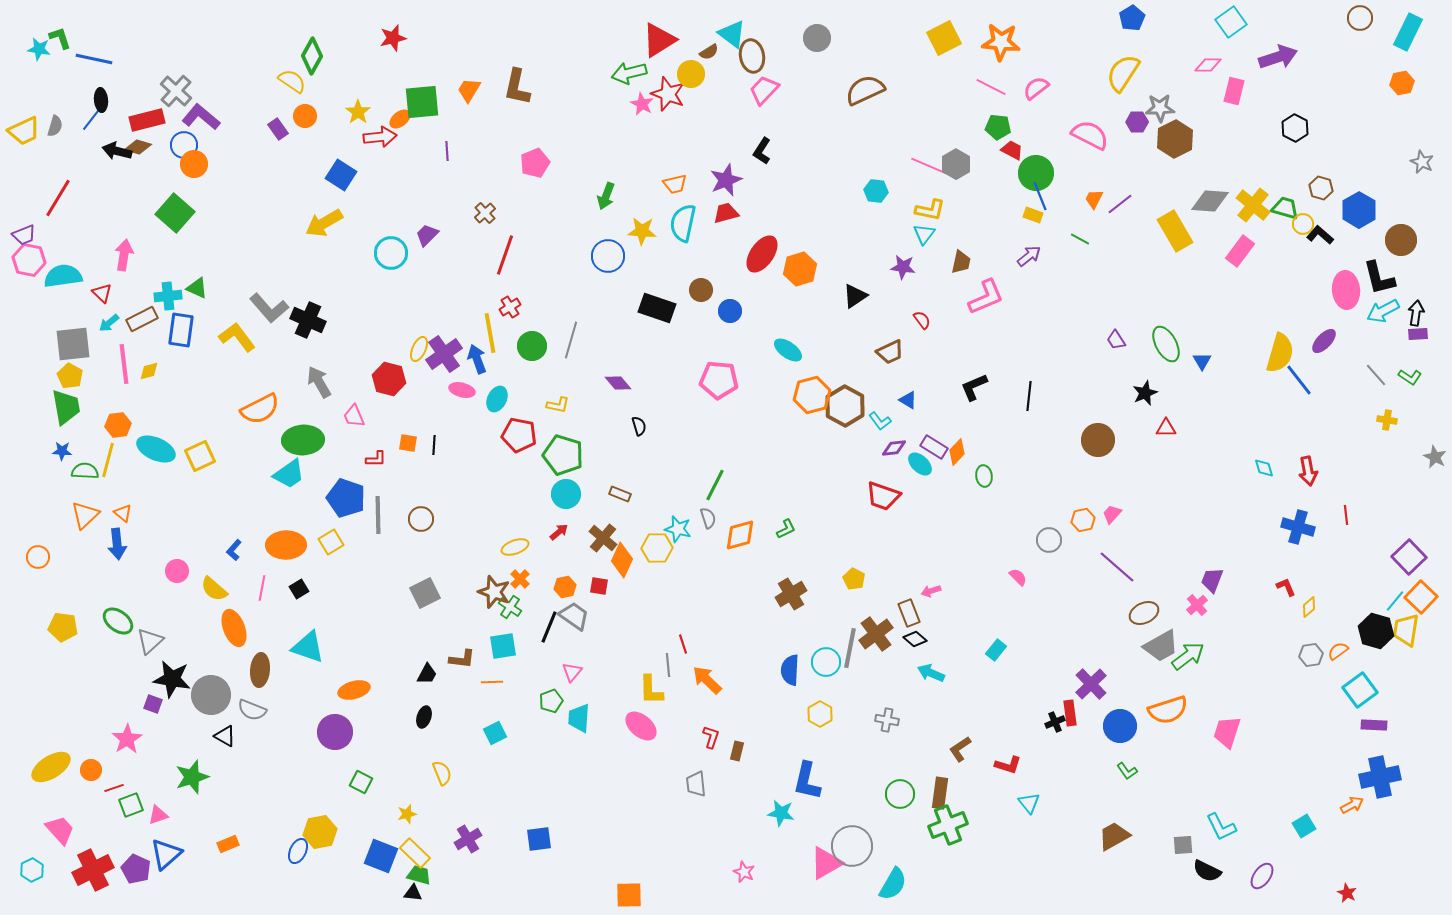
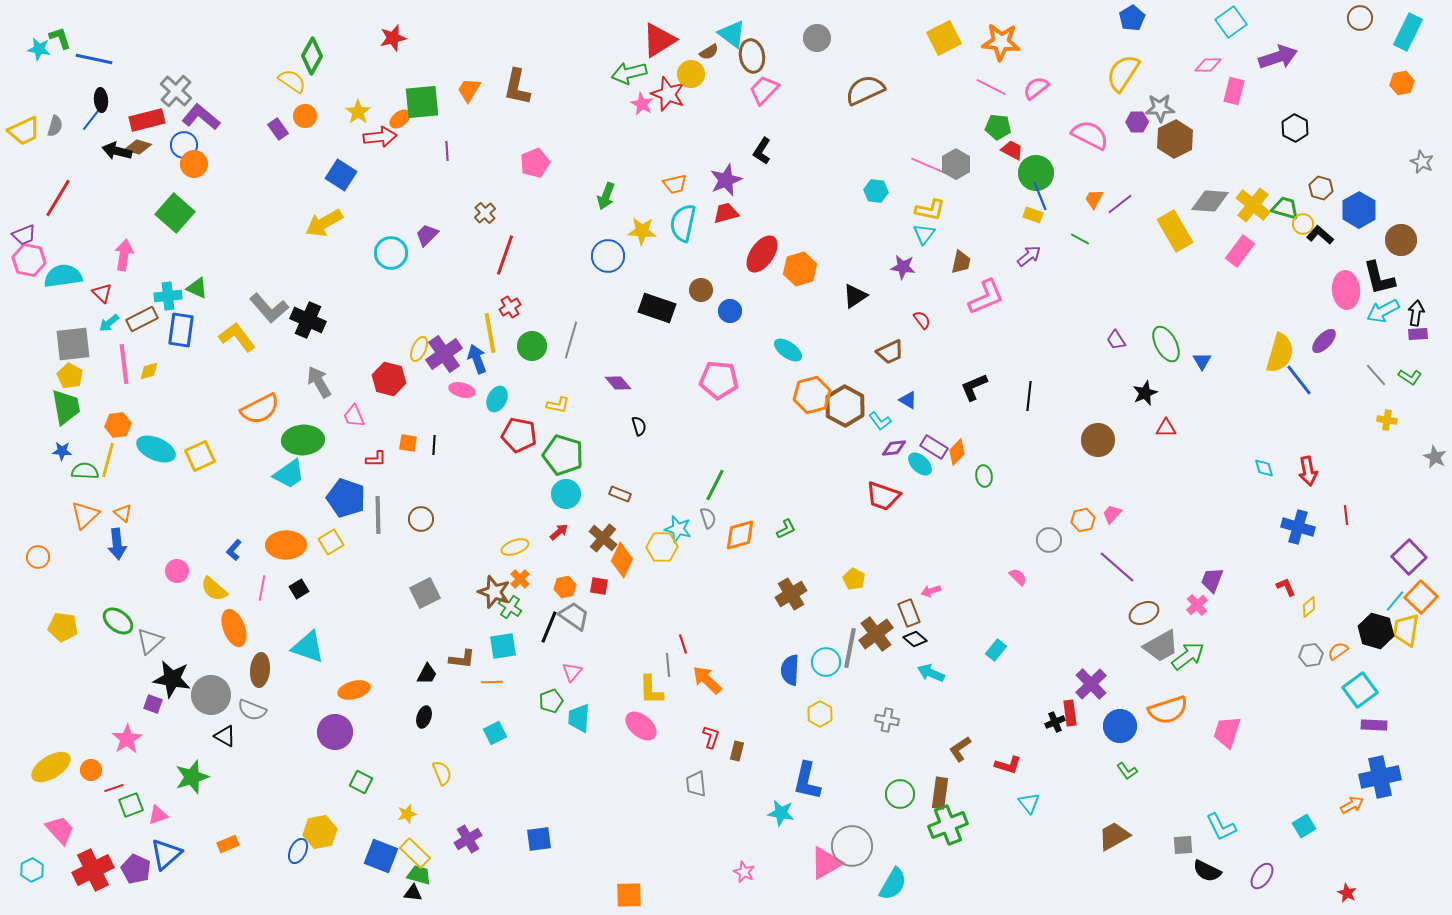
yellow hexagon at (657, 548): moved 5 px right, 1 px up
